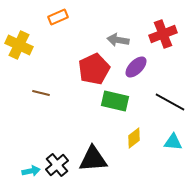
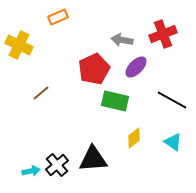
gray arrow: moved 4 px right
brown line: rotated 54 degrees counterclockwise
black line: moved 2 px right, 2 px up
cyan triangle: rotated 30 degrees clockwise
